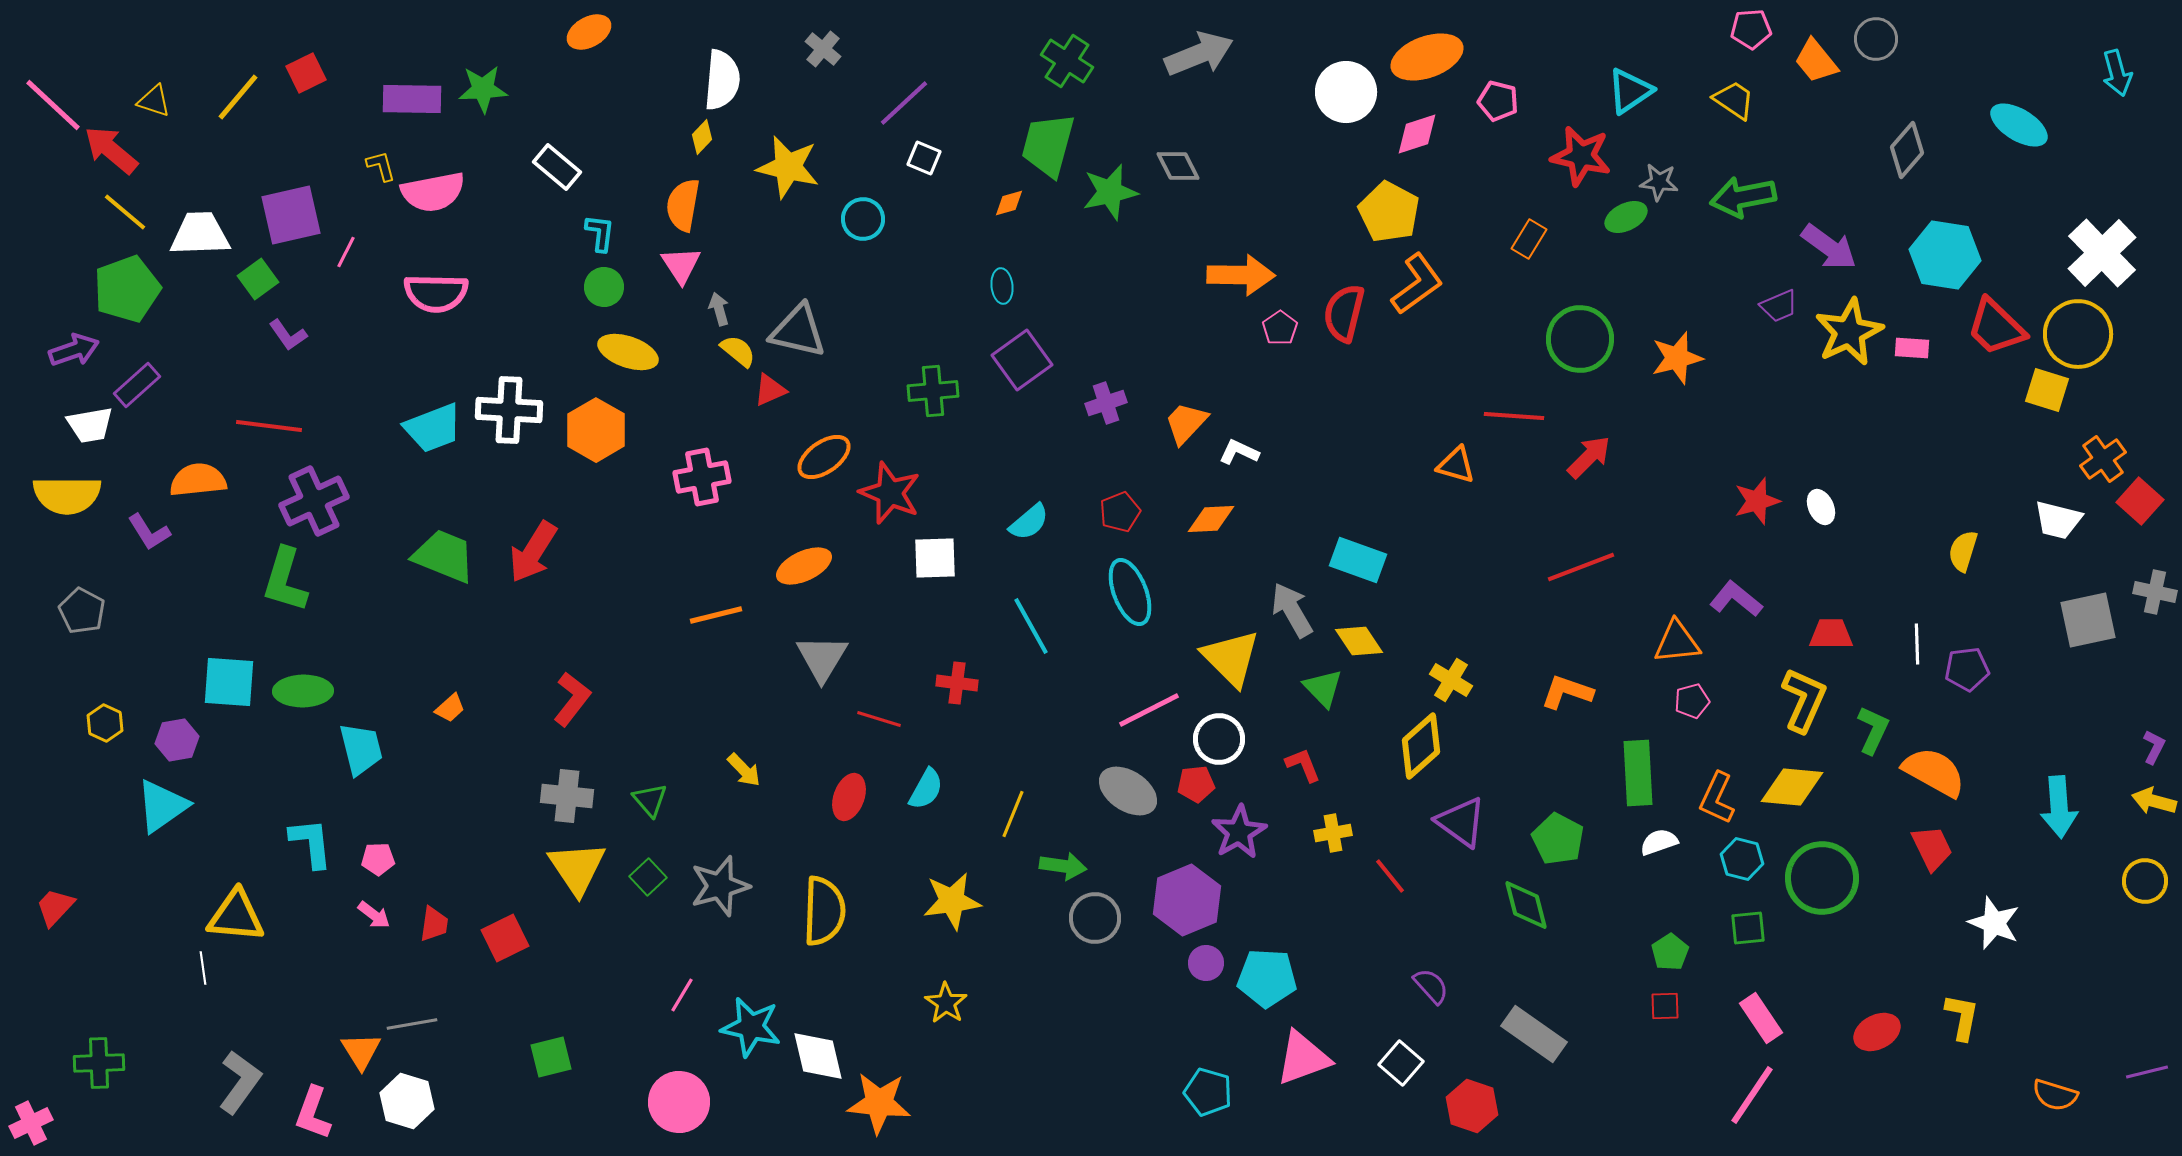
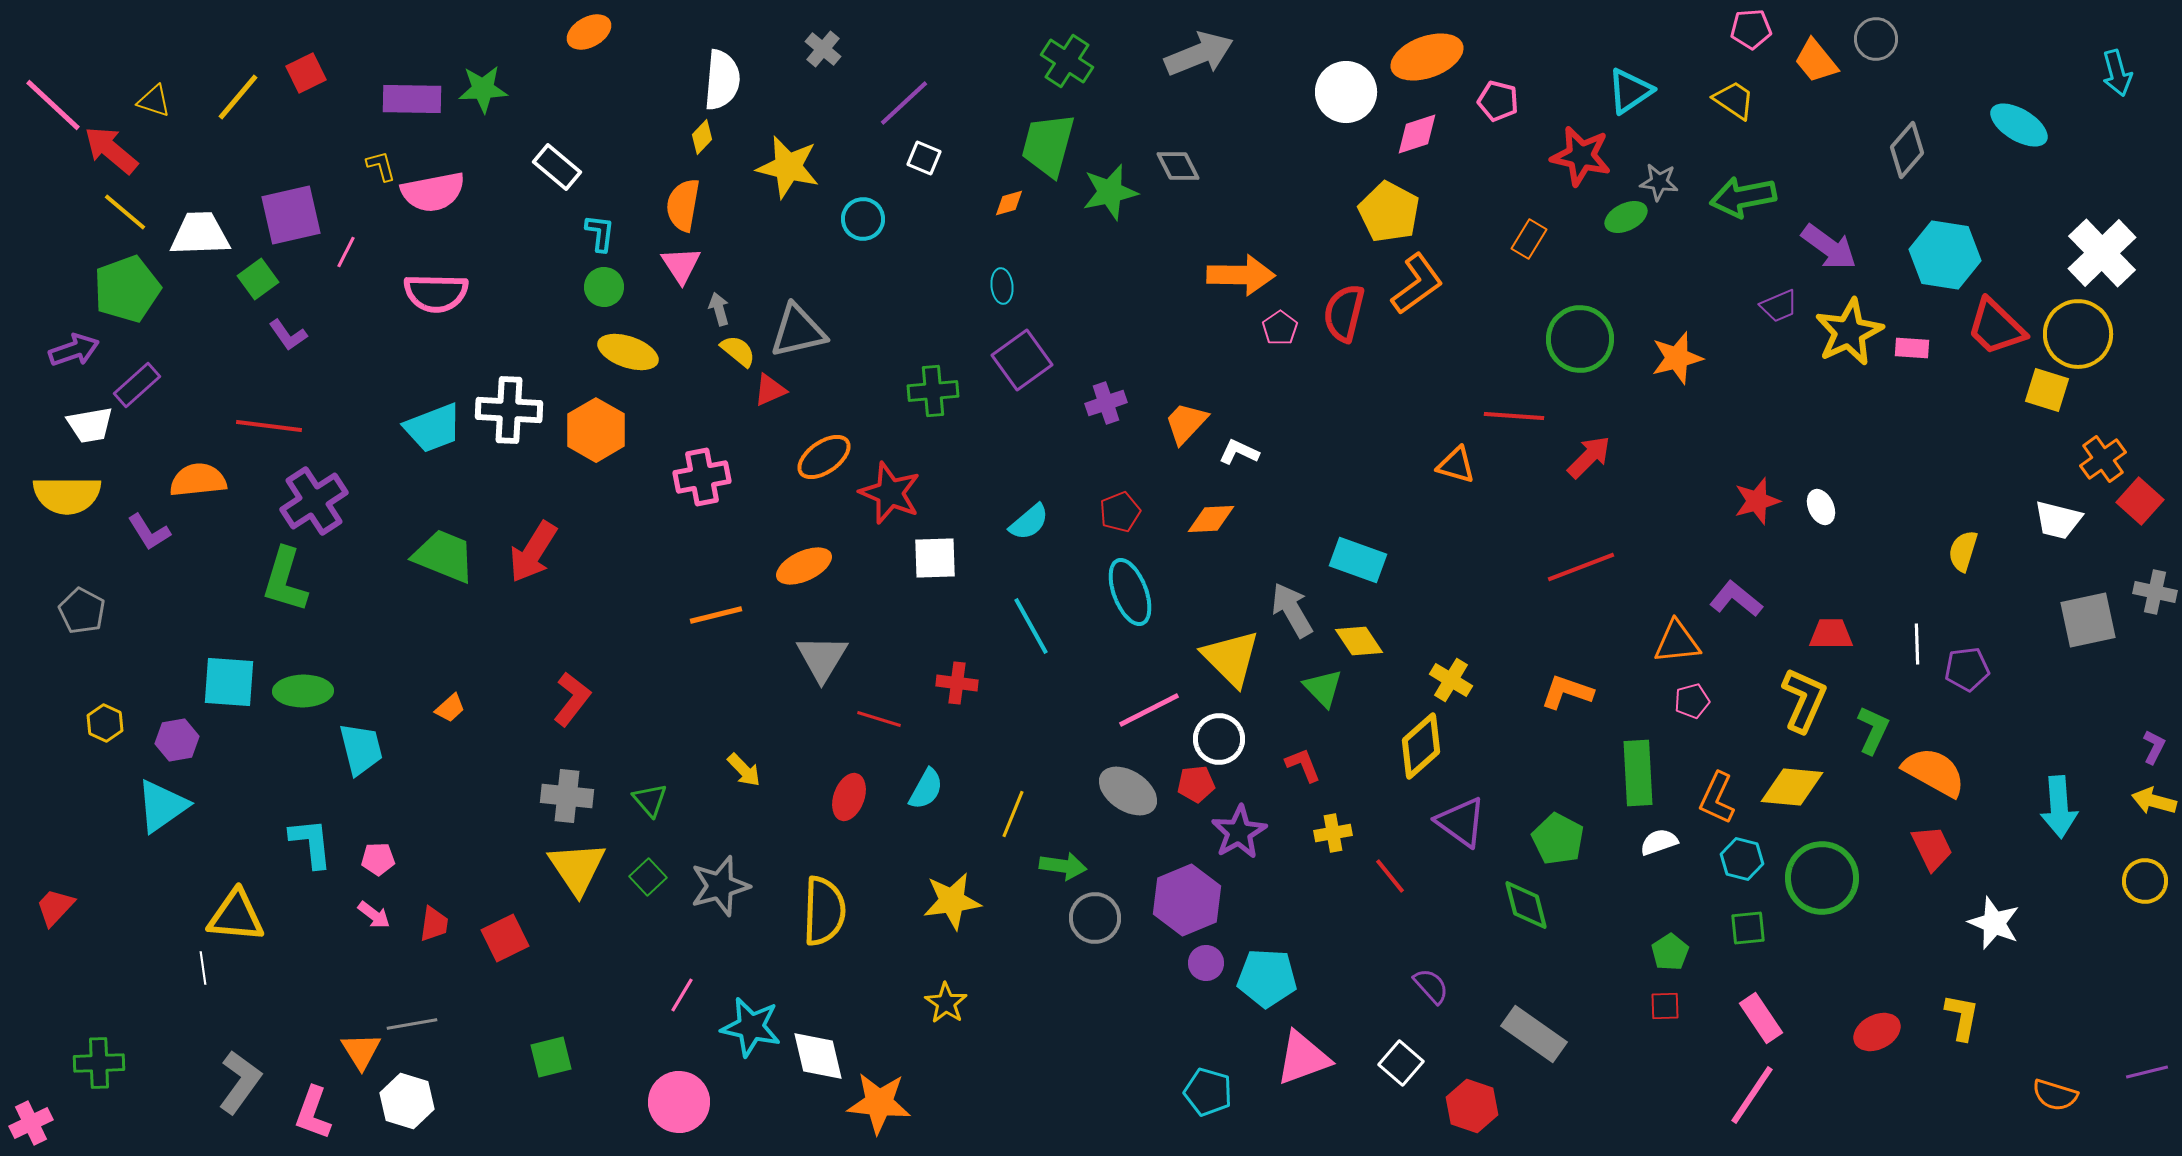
gray triangle at (798, 331): rotated 26 degrees counterclockwise
purple cross at (314, 501): rotated 8 degrees counterclockwise
